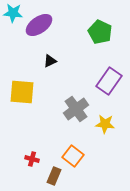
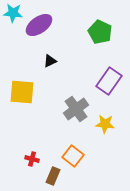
brown rectangle: moved 1 px left
